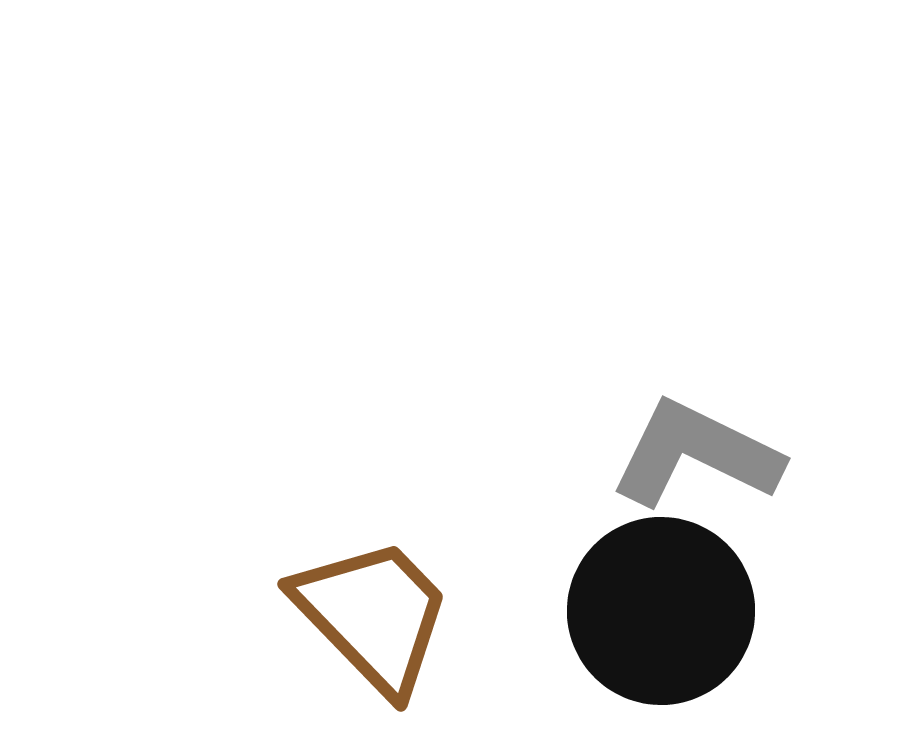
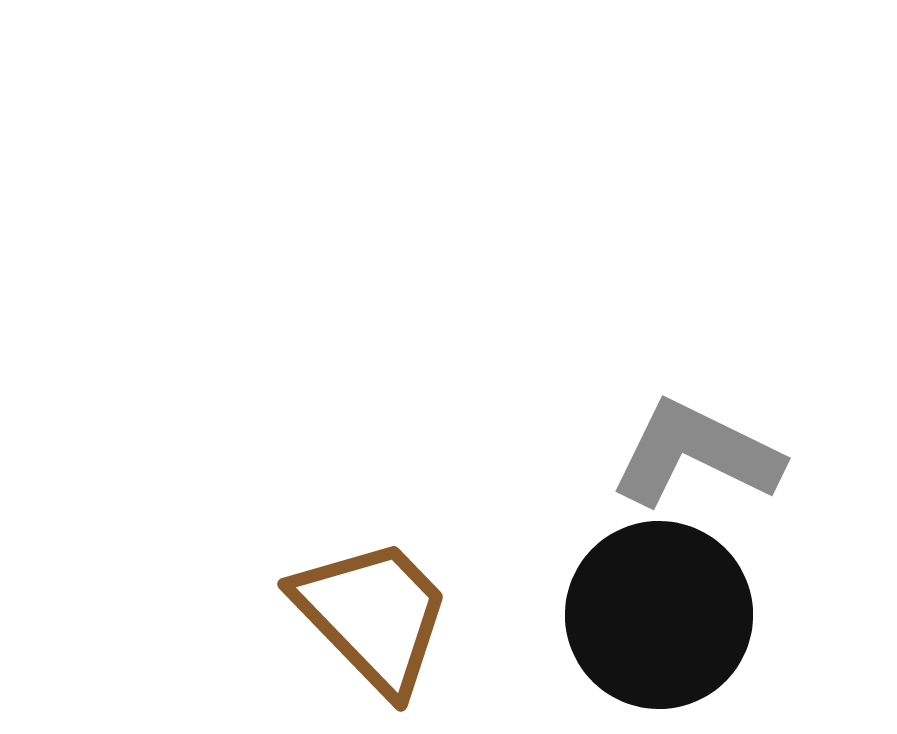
black circle: moved 2 px left, 4 px down
